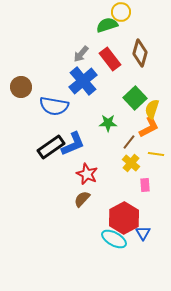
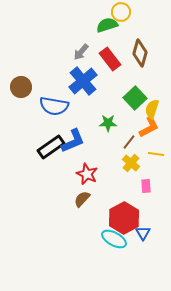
gray arrow: moved 2 px up
blue L-shape: moved 3 px up
pink rectangle: moved 1 px right, 1 px down
